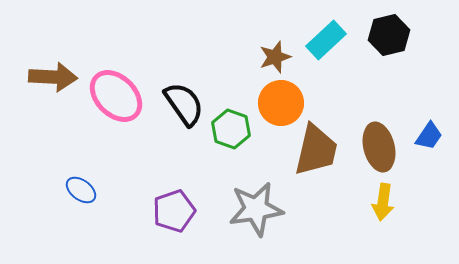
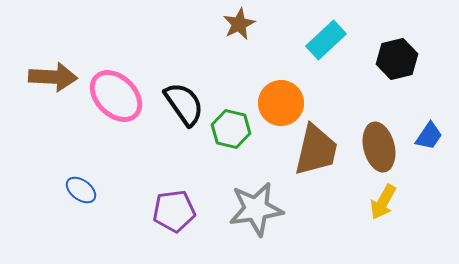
black hexagon: moved 8 px right, 24 px down
brown star: moved 36 px left, 33 px up; rotated 8 degrees counterclockwise
green hexagon: rotated 6 degrees counterclockwise
yellow arrow: rotated 21 degrees clockwise
purple pentagon: rotated 12 degrees clockwise
